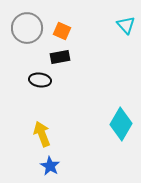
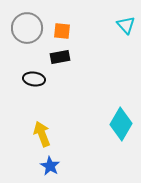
orange square: rotated 18 degrees counterclockwise
black ellipse: moved 6 px left, 1 px up
